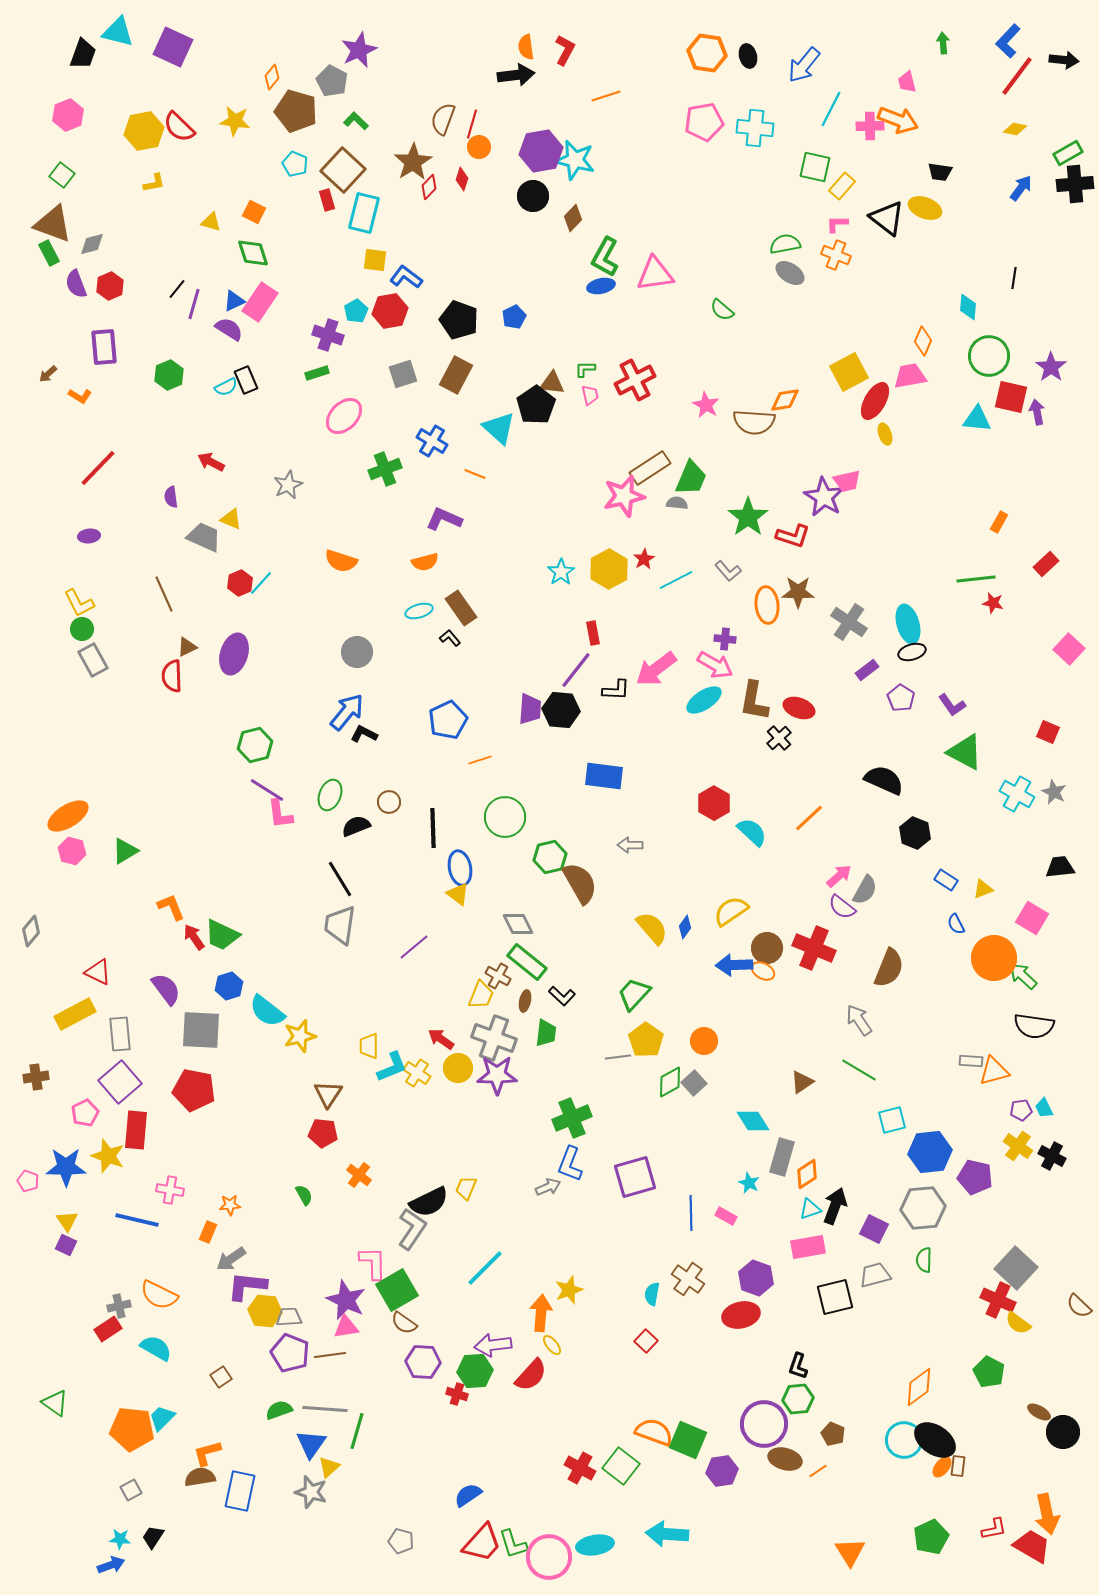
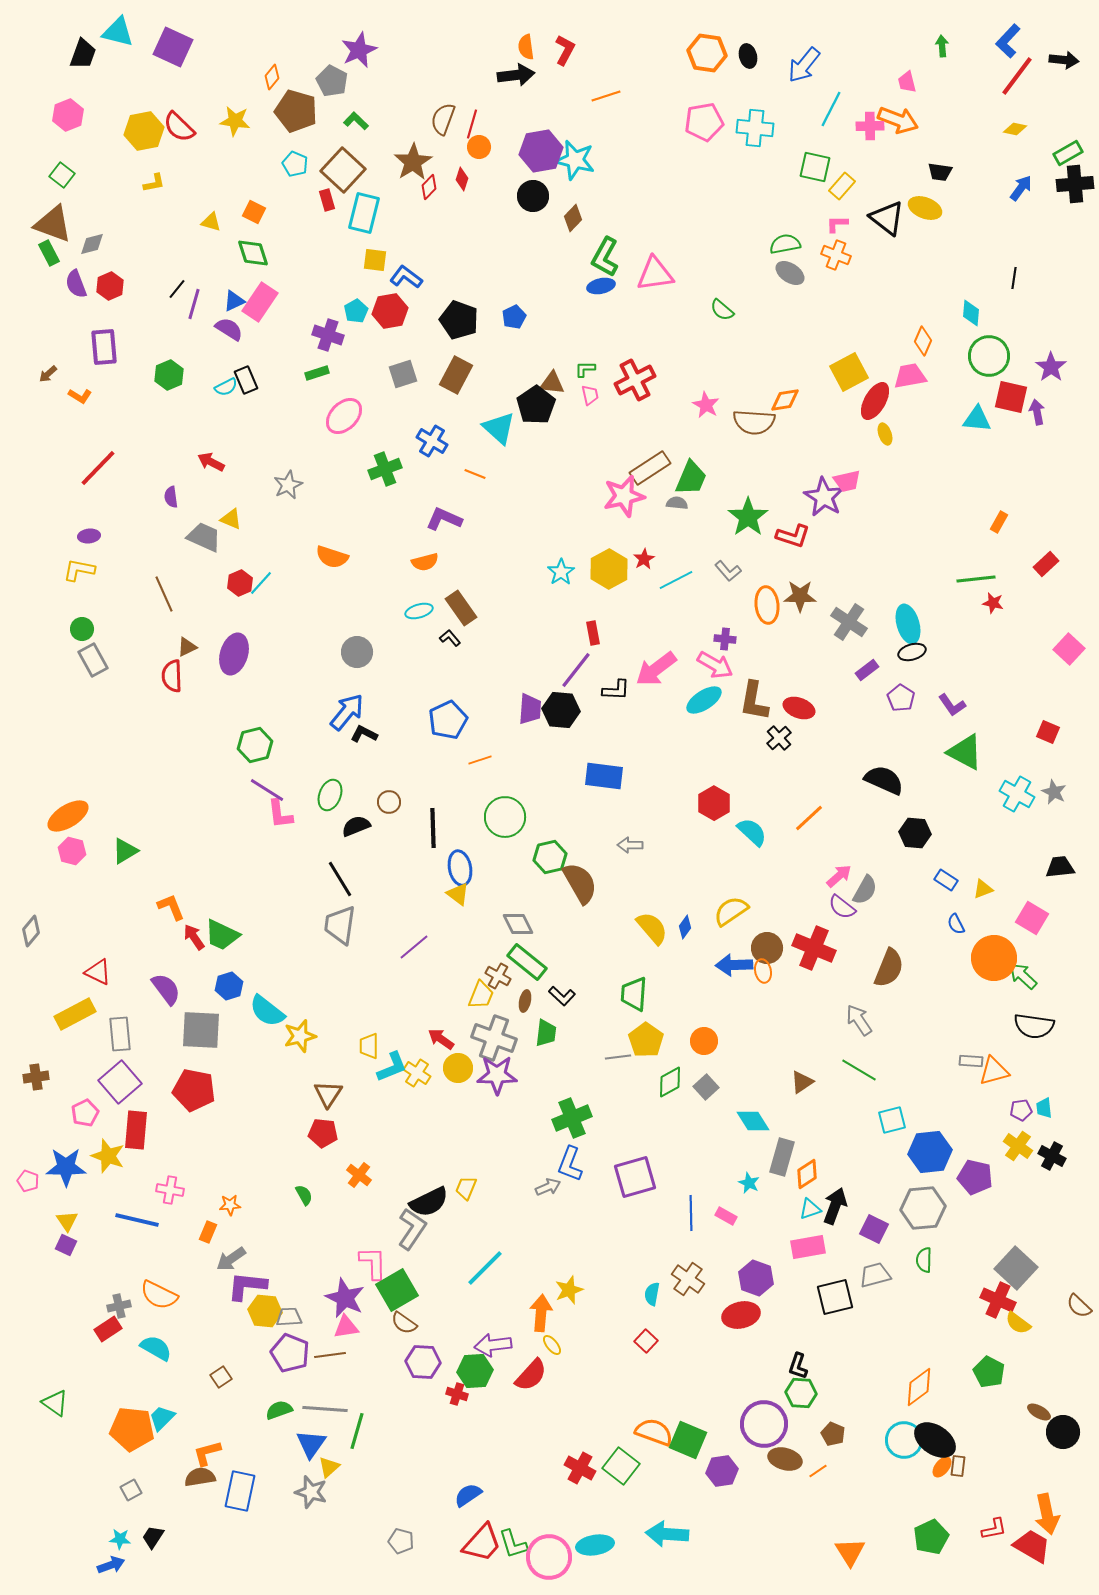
green arrow at (943, 43): moved 1 px left, 3 px down
cyan diamond at (968, 307): moved 3 px right, 6 px down
orange semicircle at (341, 561): moved 9 px left, 4 px up
brown star at (798, 592): moved 2 px right, 4 px down
yellow L-shape at (79, 603): moved 33 px up; rotated 128 degrees clockwise
black hexagon at (915, 833): rotated 16 degrees counterclockwise
orange ellipse at (763, 971): rotated 50 degrees clockwise
green trapezoid at (634, 994): rotated 39 degrees counterclockwise
gray square at (694, 1083): moved 12 px right, 4 px down
cyan trapezoid at (1044, 1108): rotated 20 degrees clockwise
purple star at (346, 1300): moved 1 px left, 2 px up
green hexagon at (798, 1399): moved 3 px right, 6 px up; rotated 8 degrees clockwise
